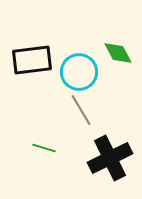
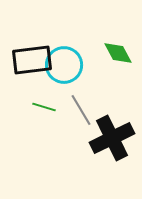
cyan circle: moved 15 px left, 7 px up
green line: moved 41 px up
black cross: moved 2 px right, 20 px up
